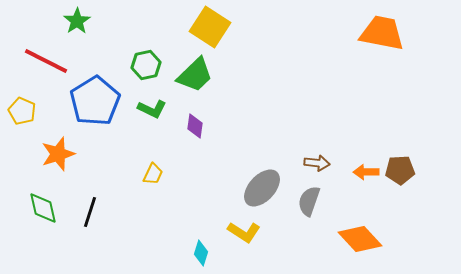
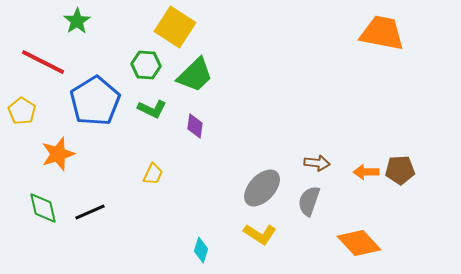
yellow square: moved 35 px left
red line: moved 3 px left, 1 px down
green hexagon: rotated 16 degrees clockwise
yellow pentagon: rotated 8 degrees clockwise
black line: rotated 48 degrees clockwise
yellow L-shape: moved 16 px right, 2 px down
orange diamond: moved 1 px left, 4 px down
cyan diamond: moved 3 px up
